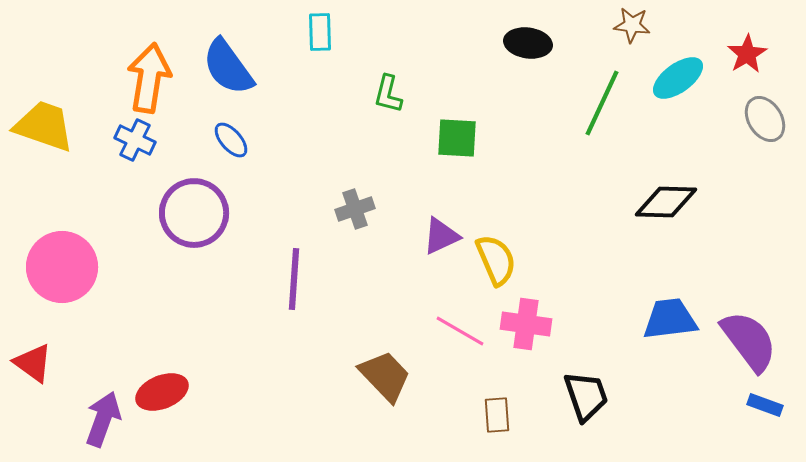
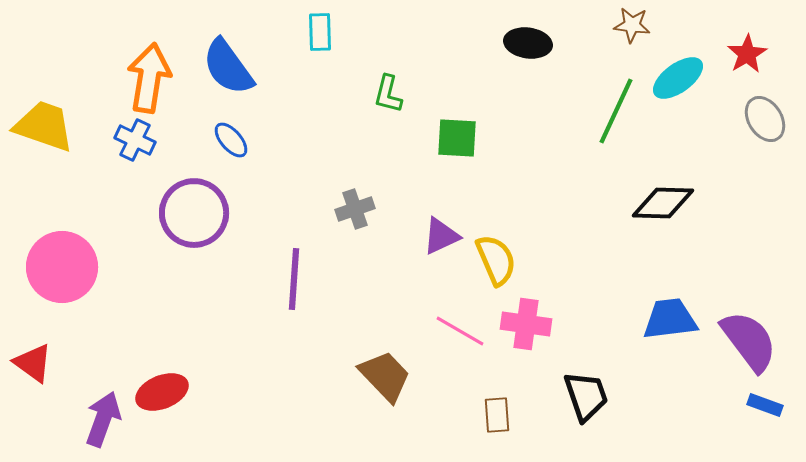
green line: moved 14 px right, 8 px down
black diamond: moved 3 px left, 1 px down
